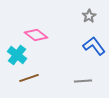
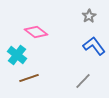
pink diamond: moved 3 px up
gray line: rotated 42 degrees counterclockwise
